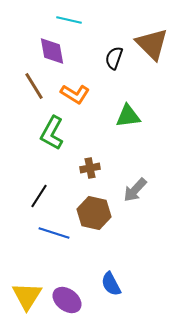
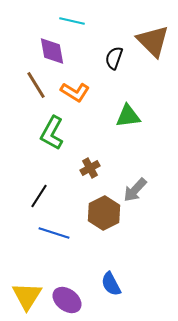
cyan line: moved 3 px right, 1 px down
brown triangle: moved 1 px right, 3 px up
brown line: moved 2 px right, 1 px up
orange L-shape: moved 2 px up
brown cross: rotated 18 degrees counterclockwise
brown hexagon: moved 10 px right; rotated 20 degrees clockwise
